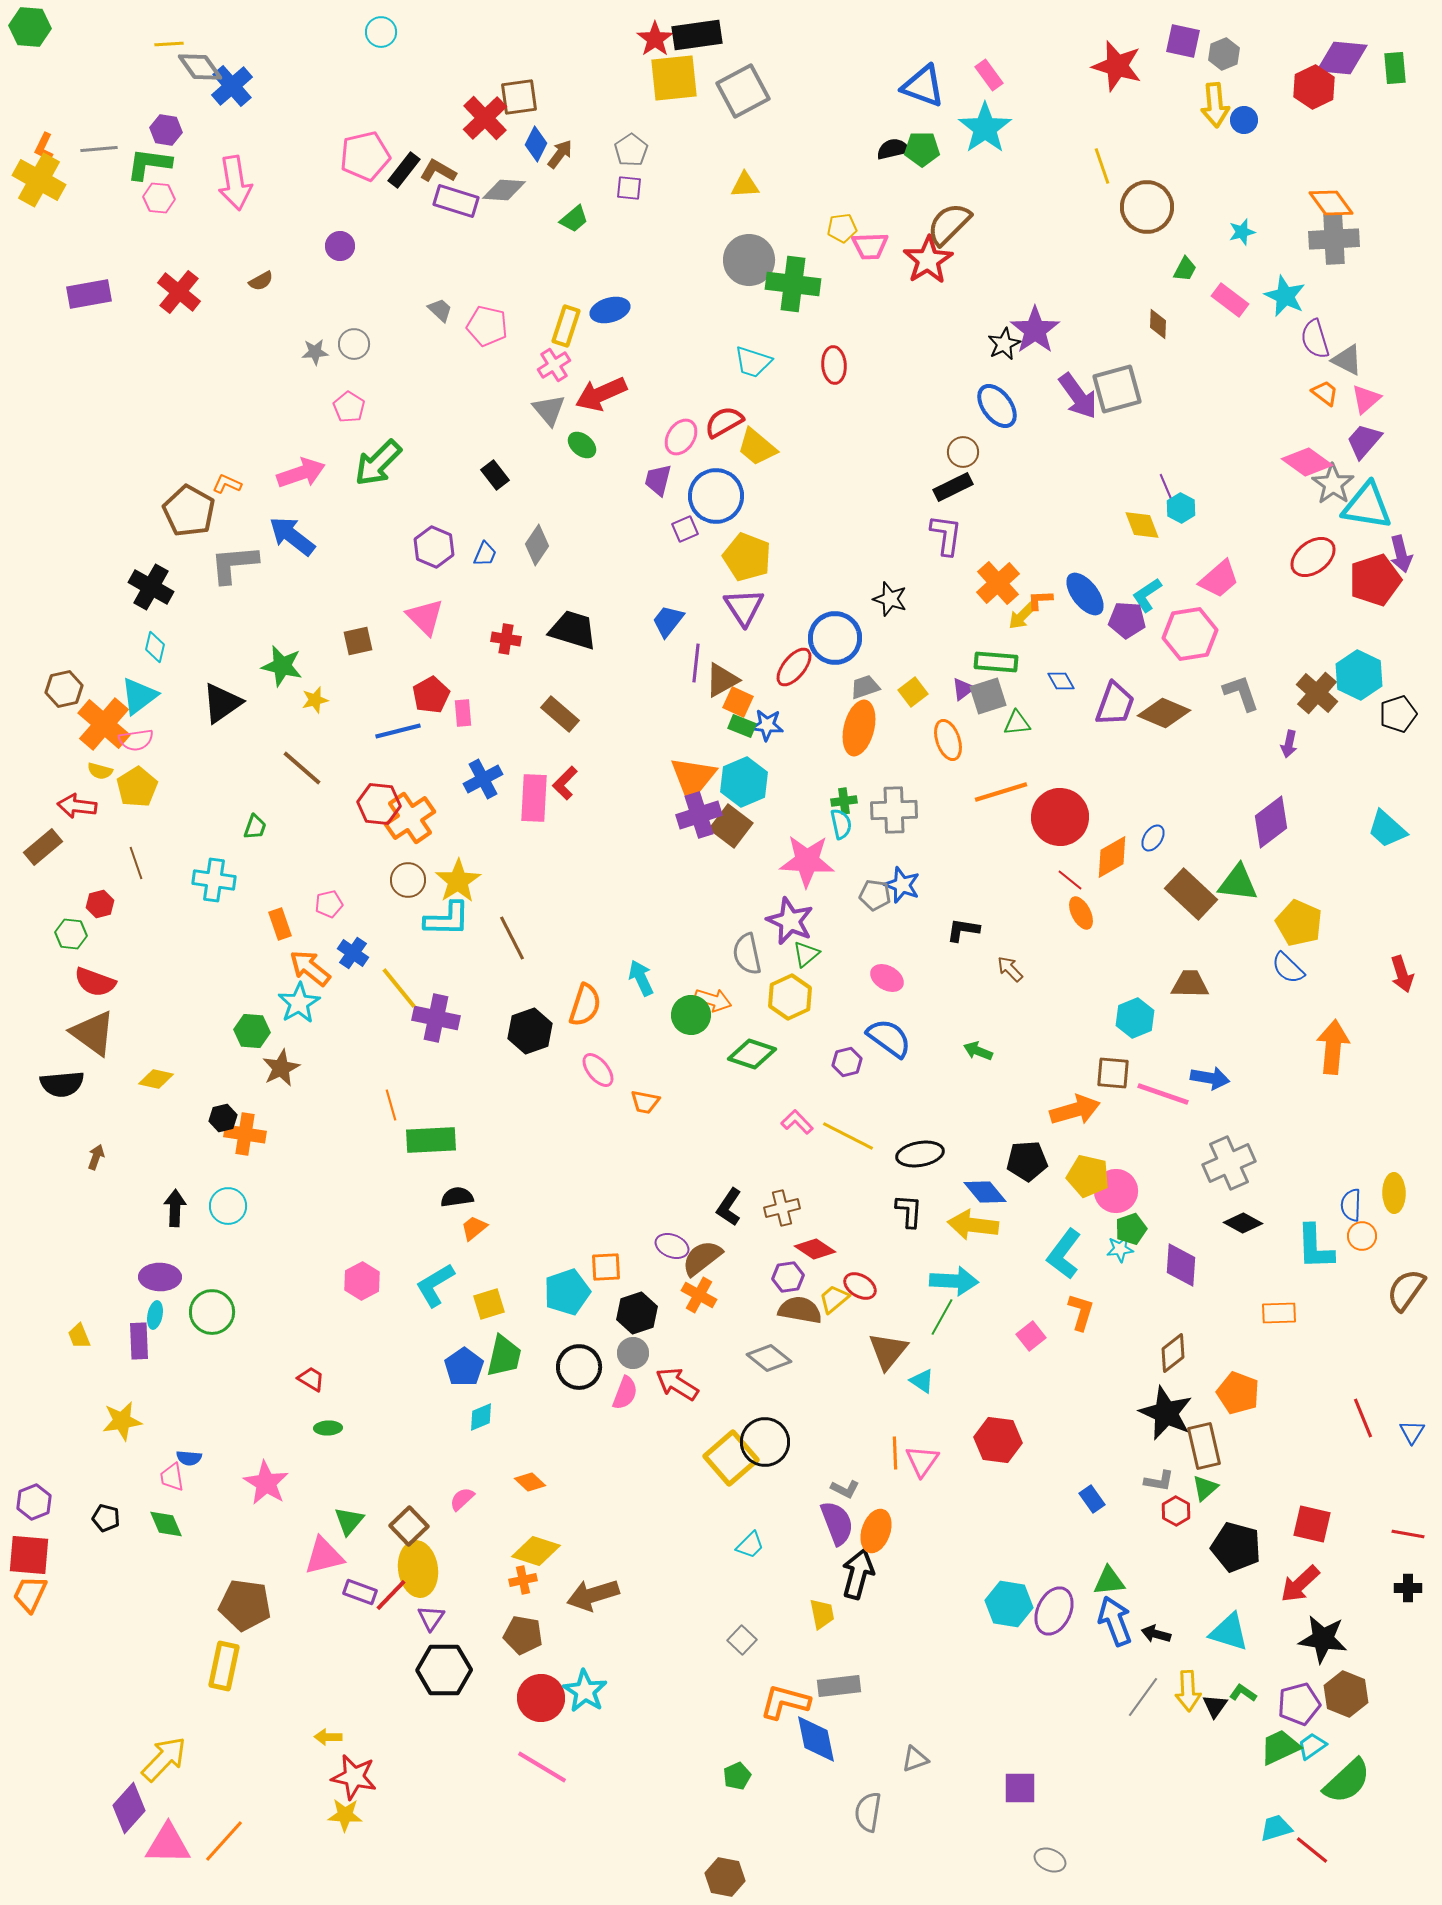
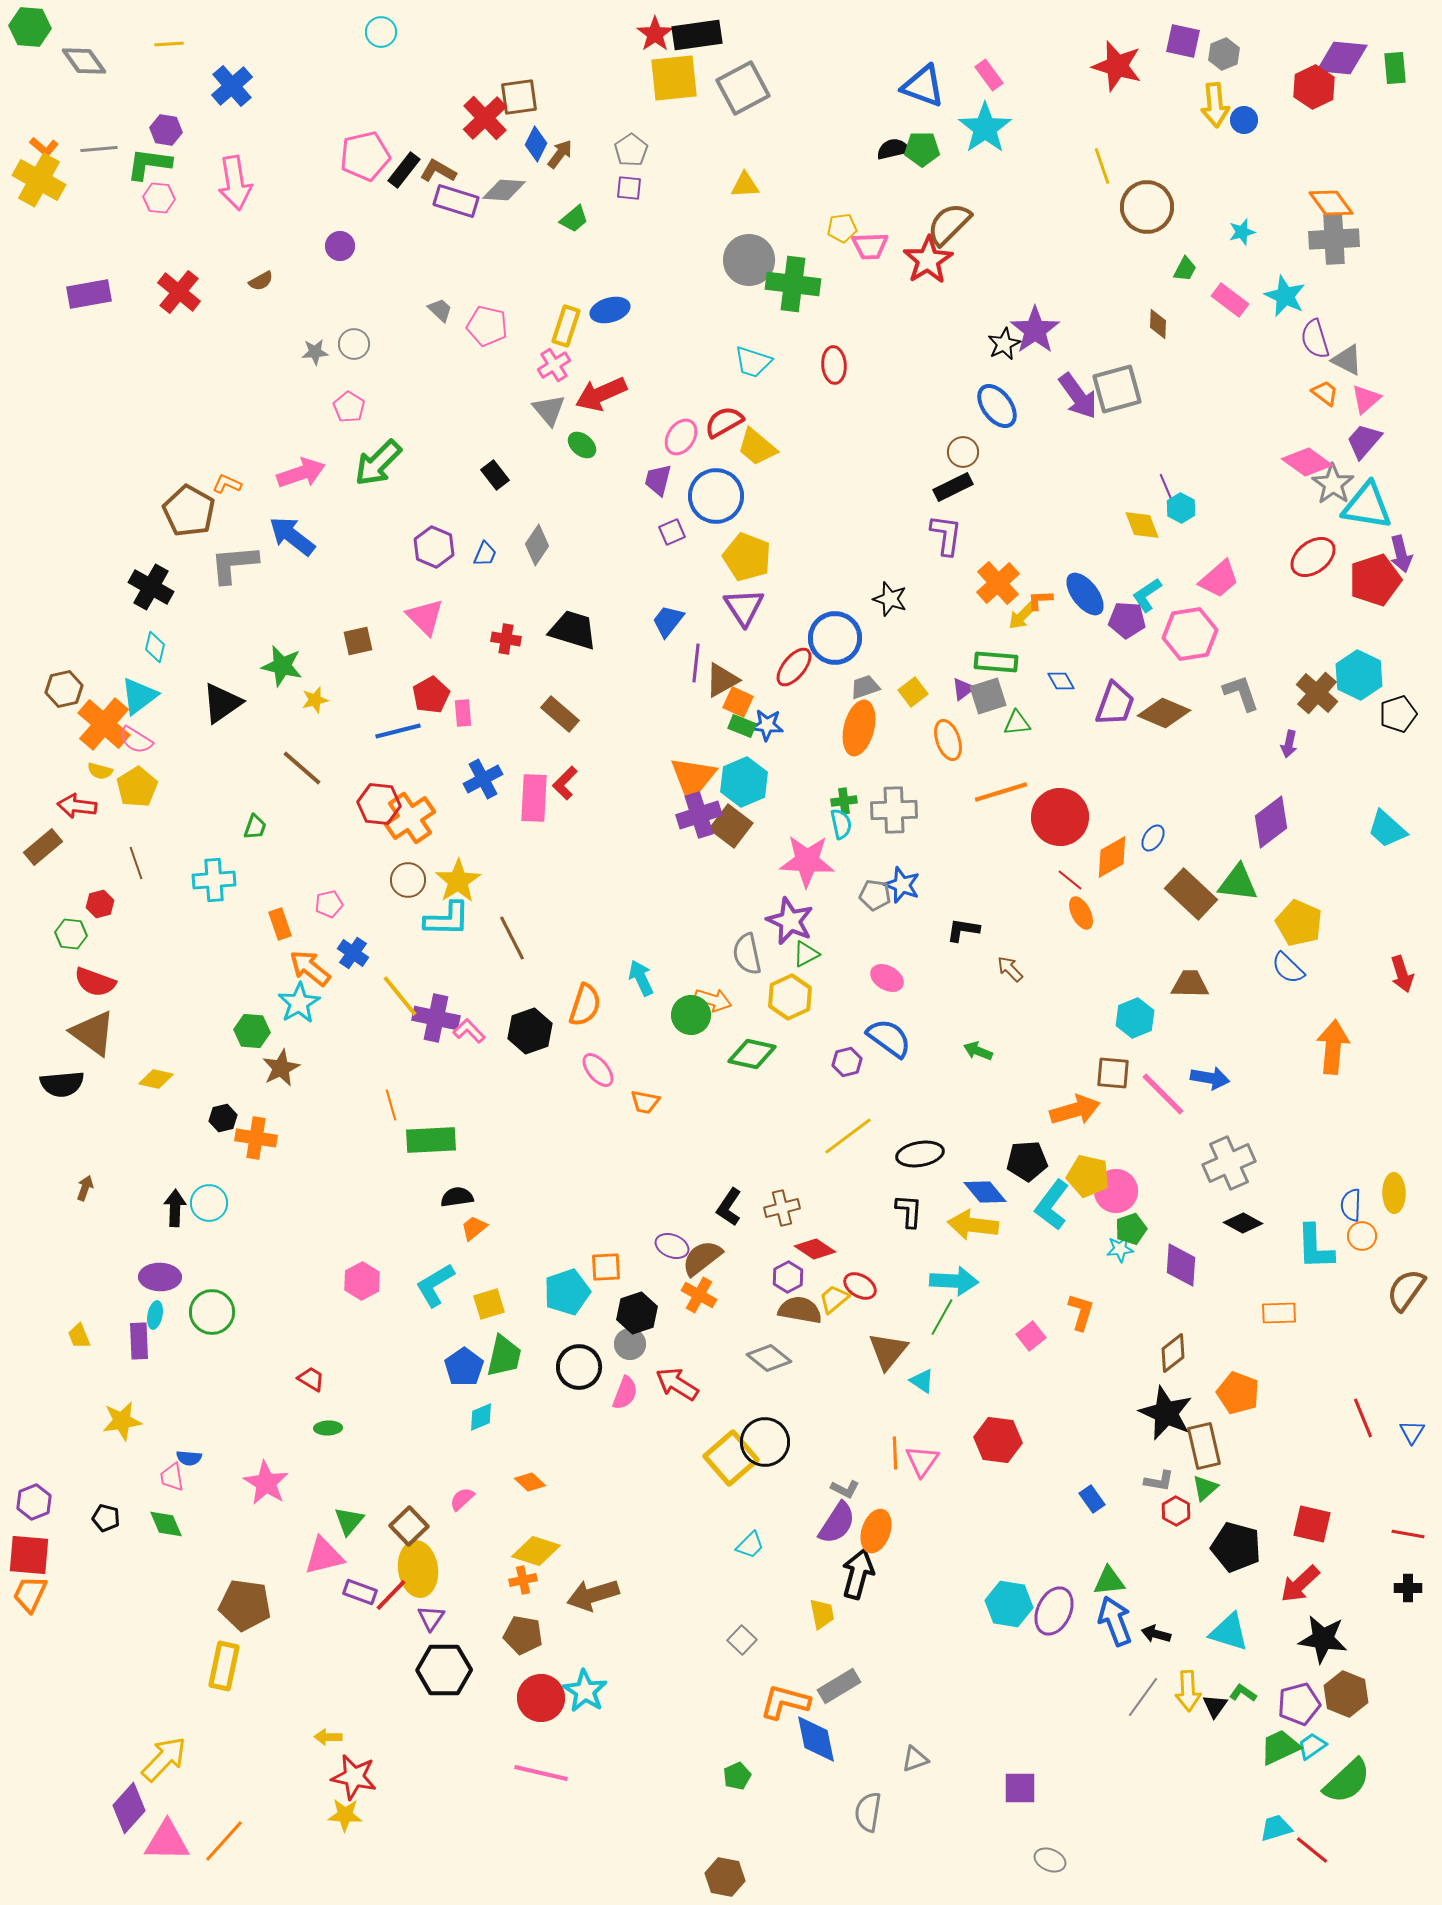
red star at (655, 39): moved 5 px up
gray diamond at (200, 67): moved 116 px left, 6 px up
gray square at (743, 91): moved 3 px up
orange L-shape at (44, 147): rotated 76 degrees counterclockwise
purple square at (685, 529): moved 13 px left, 3 px down
pink semicircle at (136, 740): rotated 40 degrees clockwise
cyan cross at (214, 880): rotated 12 degrees counterclockwise
green triangle at (806, 954): rotated 12 degrees clockwise
yellow line at (399, 988): moved 1 px right, 8 px down
green diamond at (752, 1054): rotated 6 degrees counterclockwise
pink line at (1163, 1094): rotated 26 degrees clockwise
pink L-shape at (797, 1122): moved 328 px left, 91 px up
orange cross at (245, 1134): moved 11 px right, 4 px down
yellow line at (848, 1136): rotated 64 degrees counterclockwise
brown arrow at (96, 1157): moved 11 px left, 31 px down
cyan circle at (228, 1206): moved 19 px left, 3 px up
cyan L-shape at (1064, 1254): moved 12 px left, 49 px up
purple hexagon at (788, 1277): rotated 20 degrees counterclockwise
gray circle at (633, 1353): moved 3 px left, 9 px up
purple semicircle at (837, 1523): rotated 54 degrees clockwise
gray rectangle at (839, 1686): rotated 24 degrees counterclockwise
pink line at (542, 1767): moved 1 px left, 6 px down; rotated 18 degrees counterclockwise
pink triangle at (168, 1844): moved 1 px left, 3 px up
